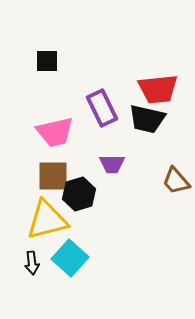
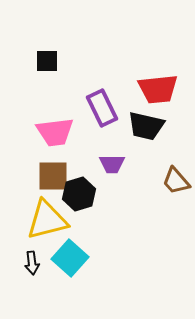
black trapezoid: moved 1 px left, 7 px down
pink trapezoid: rotated 6 degrees clockwise
